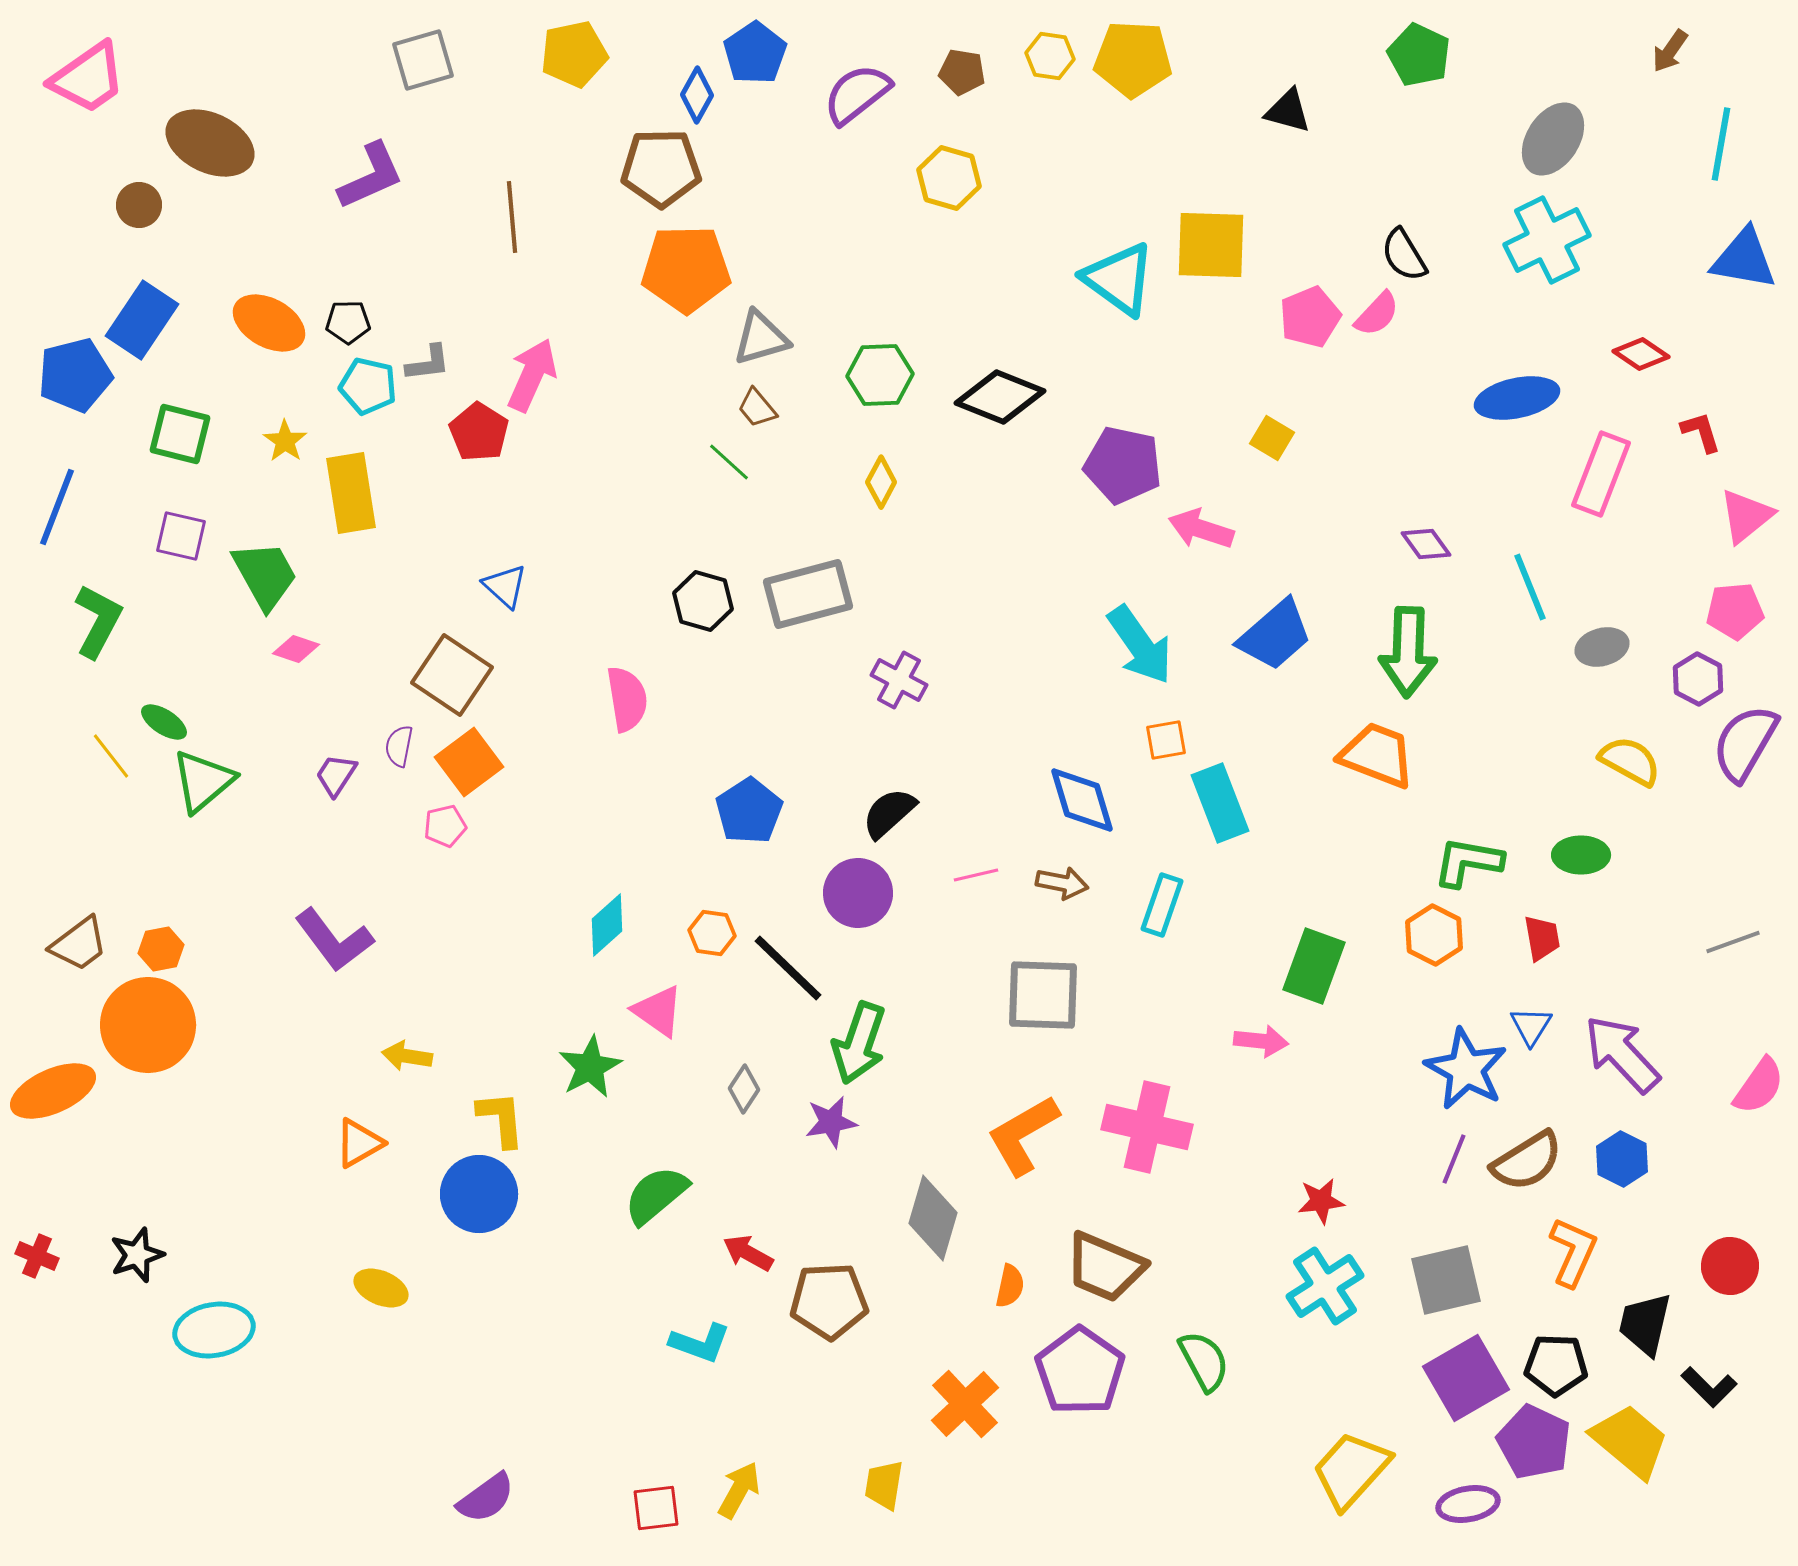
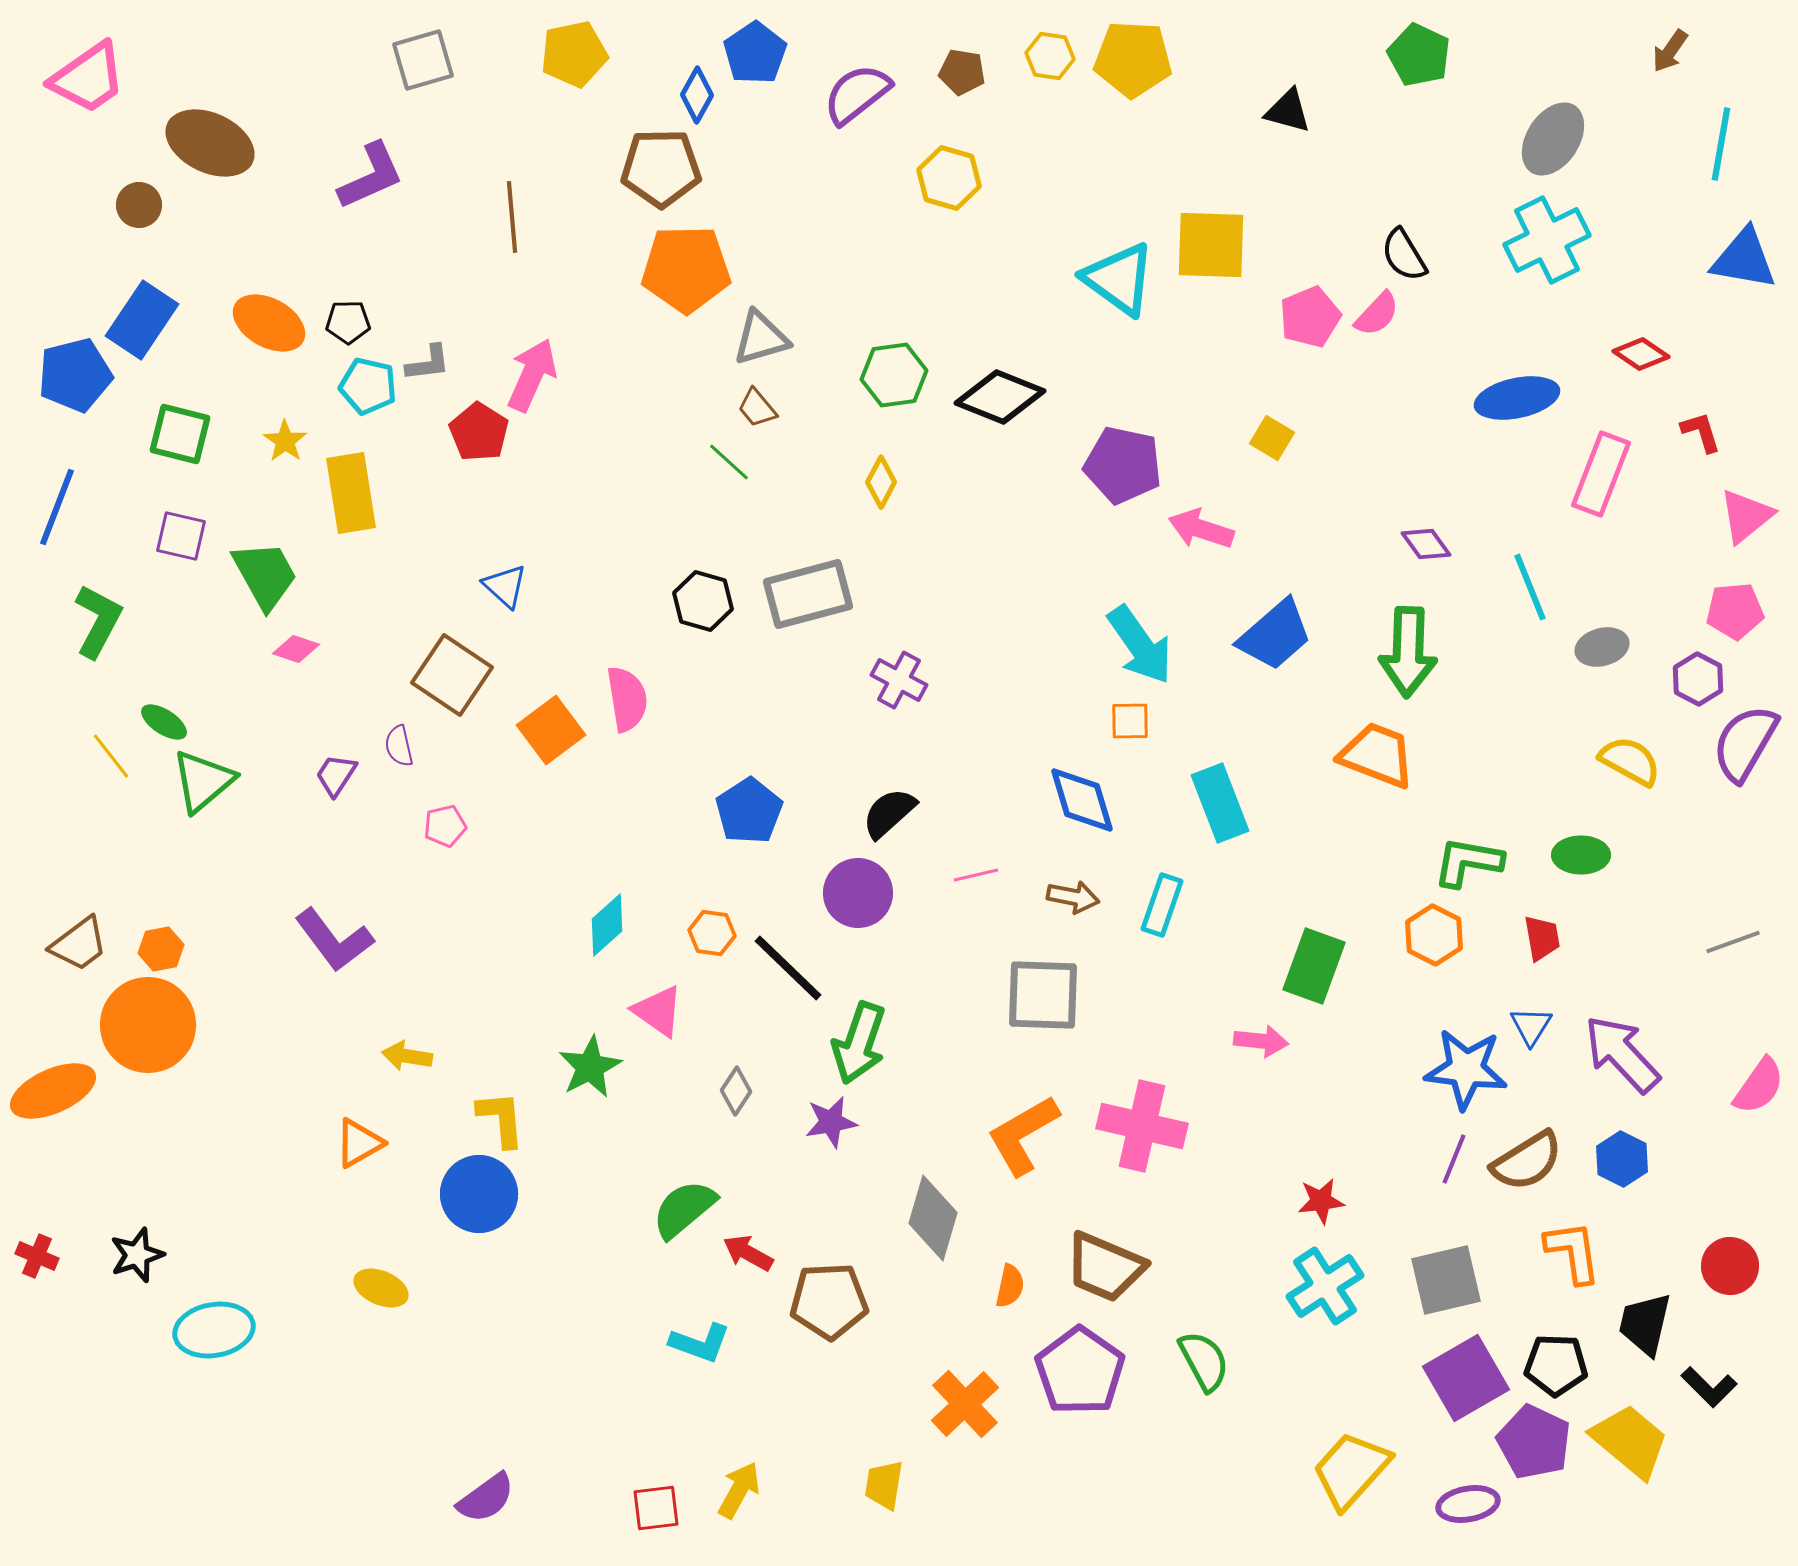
green hexagon at (880, 375): moved 14 px right; rotated 6 degrees counterclockwise
orange square at (1166, 740): moved 36 px left, 19 px up; rotated 9 degrees clockwise
purple semicircle at (399, 746): rotated 24 degrees counterclockwise
orange square at (469, 762): moved 82 px right, 32 px up
brown arrow at (1062, 883): moved 11 px right, 14 px down
blue star at (1466, 1069): rotated 22 degrees counterclockwise
gray diamond at (744, 1089): moved 8 px left, 2 px down
pink cross at (1147, 1127): moved 5 px left, 1 px up
green semicircle at (656, 1195): moved 28 px right, 14 px down
orange L-shape at (1573, 1252): rotated 32 degrees counterclockwise
